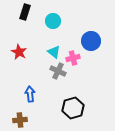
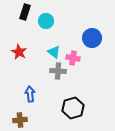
cyan circle: moved 7 px left
blue circle: moved 1 px right, 3 px up
pink cross: rotated 24 degrees clockwise
gray cross: rotated 21 degrees counterclockwise
